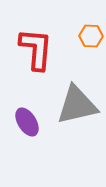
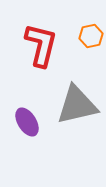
orange hexagon: rotated 15 degrees counterclockwise
red L-shape: moved 5 px right, 4 px up; rotated 9 degrees clockwise
